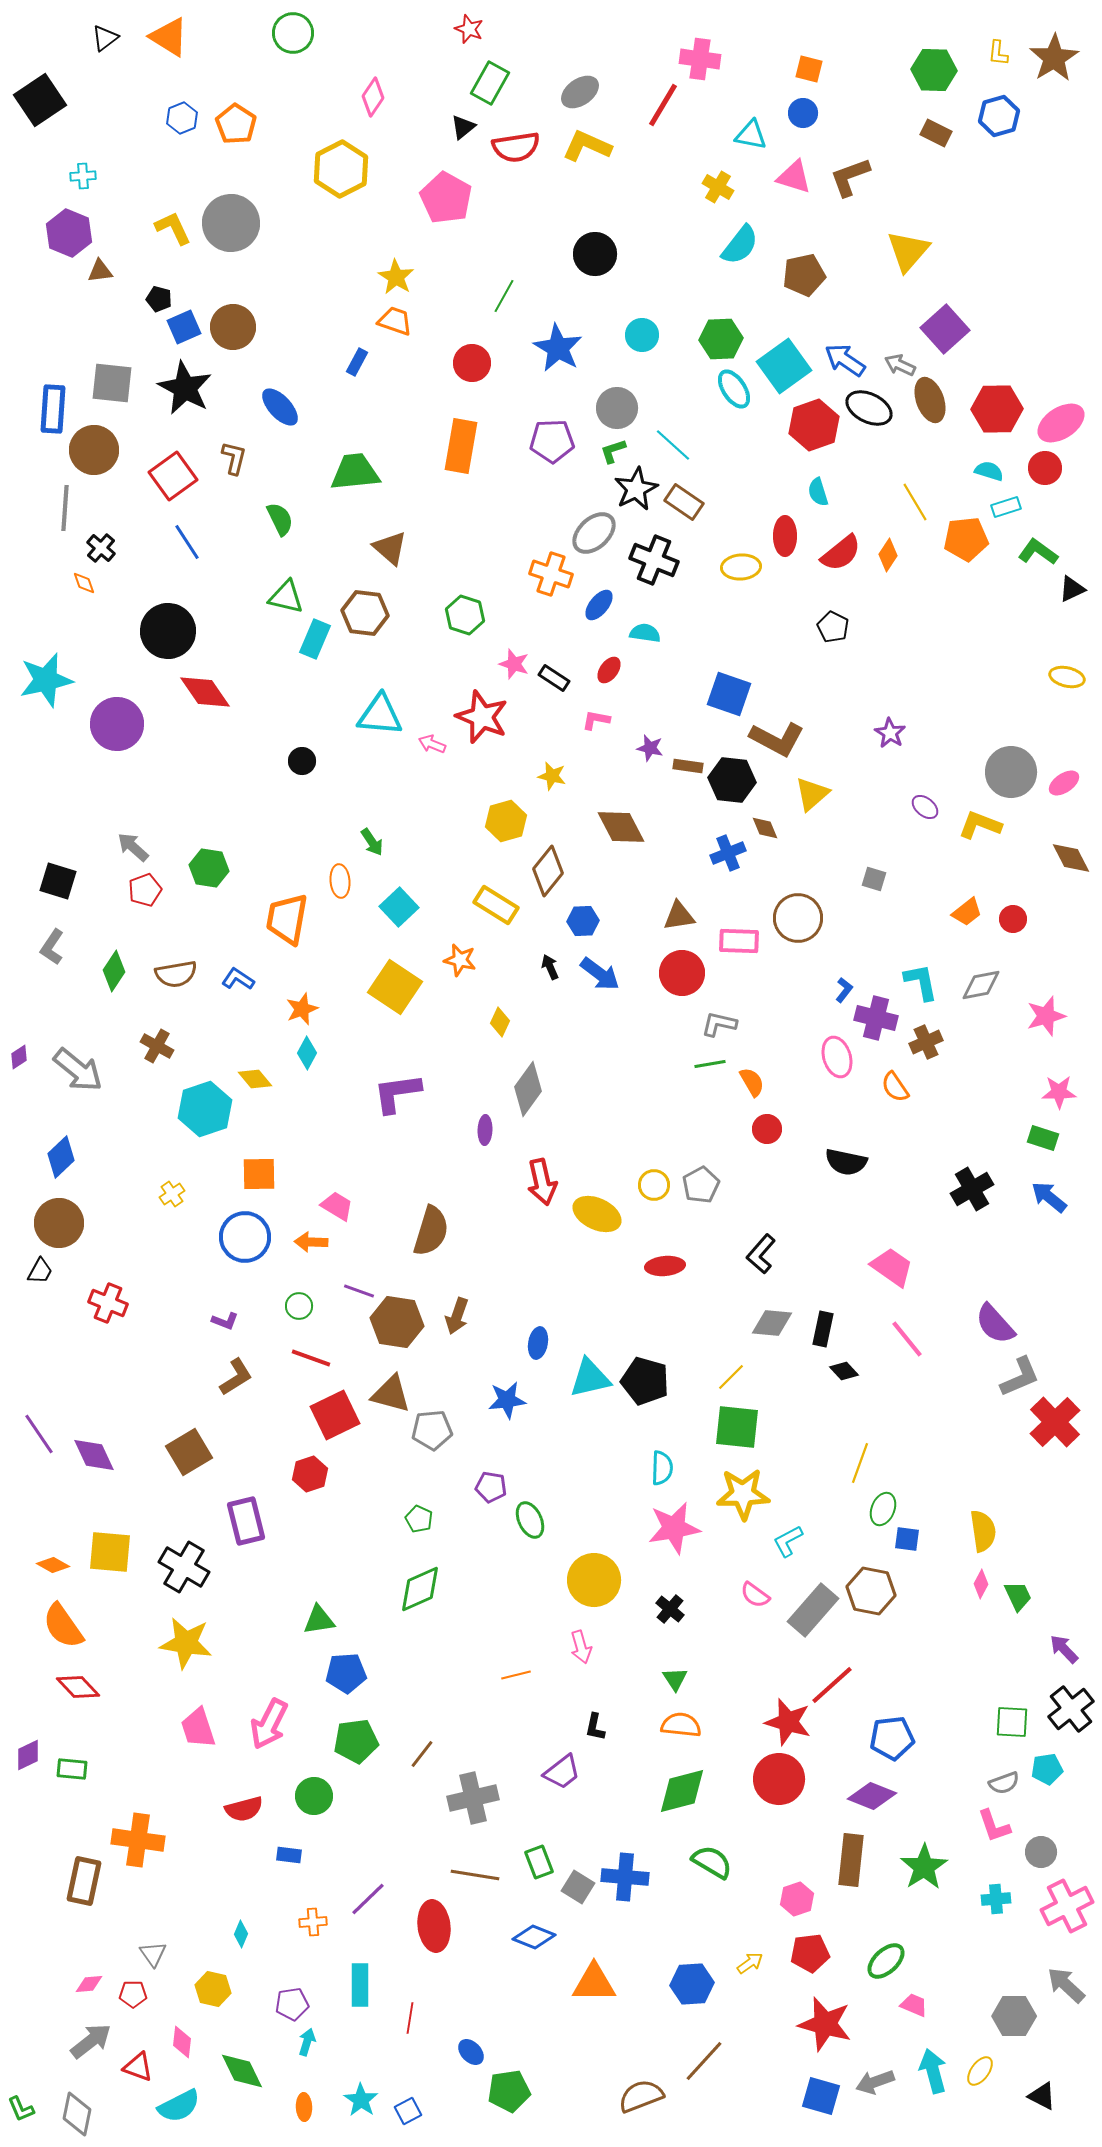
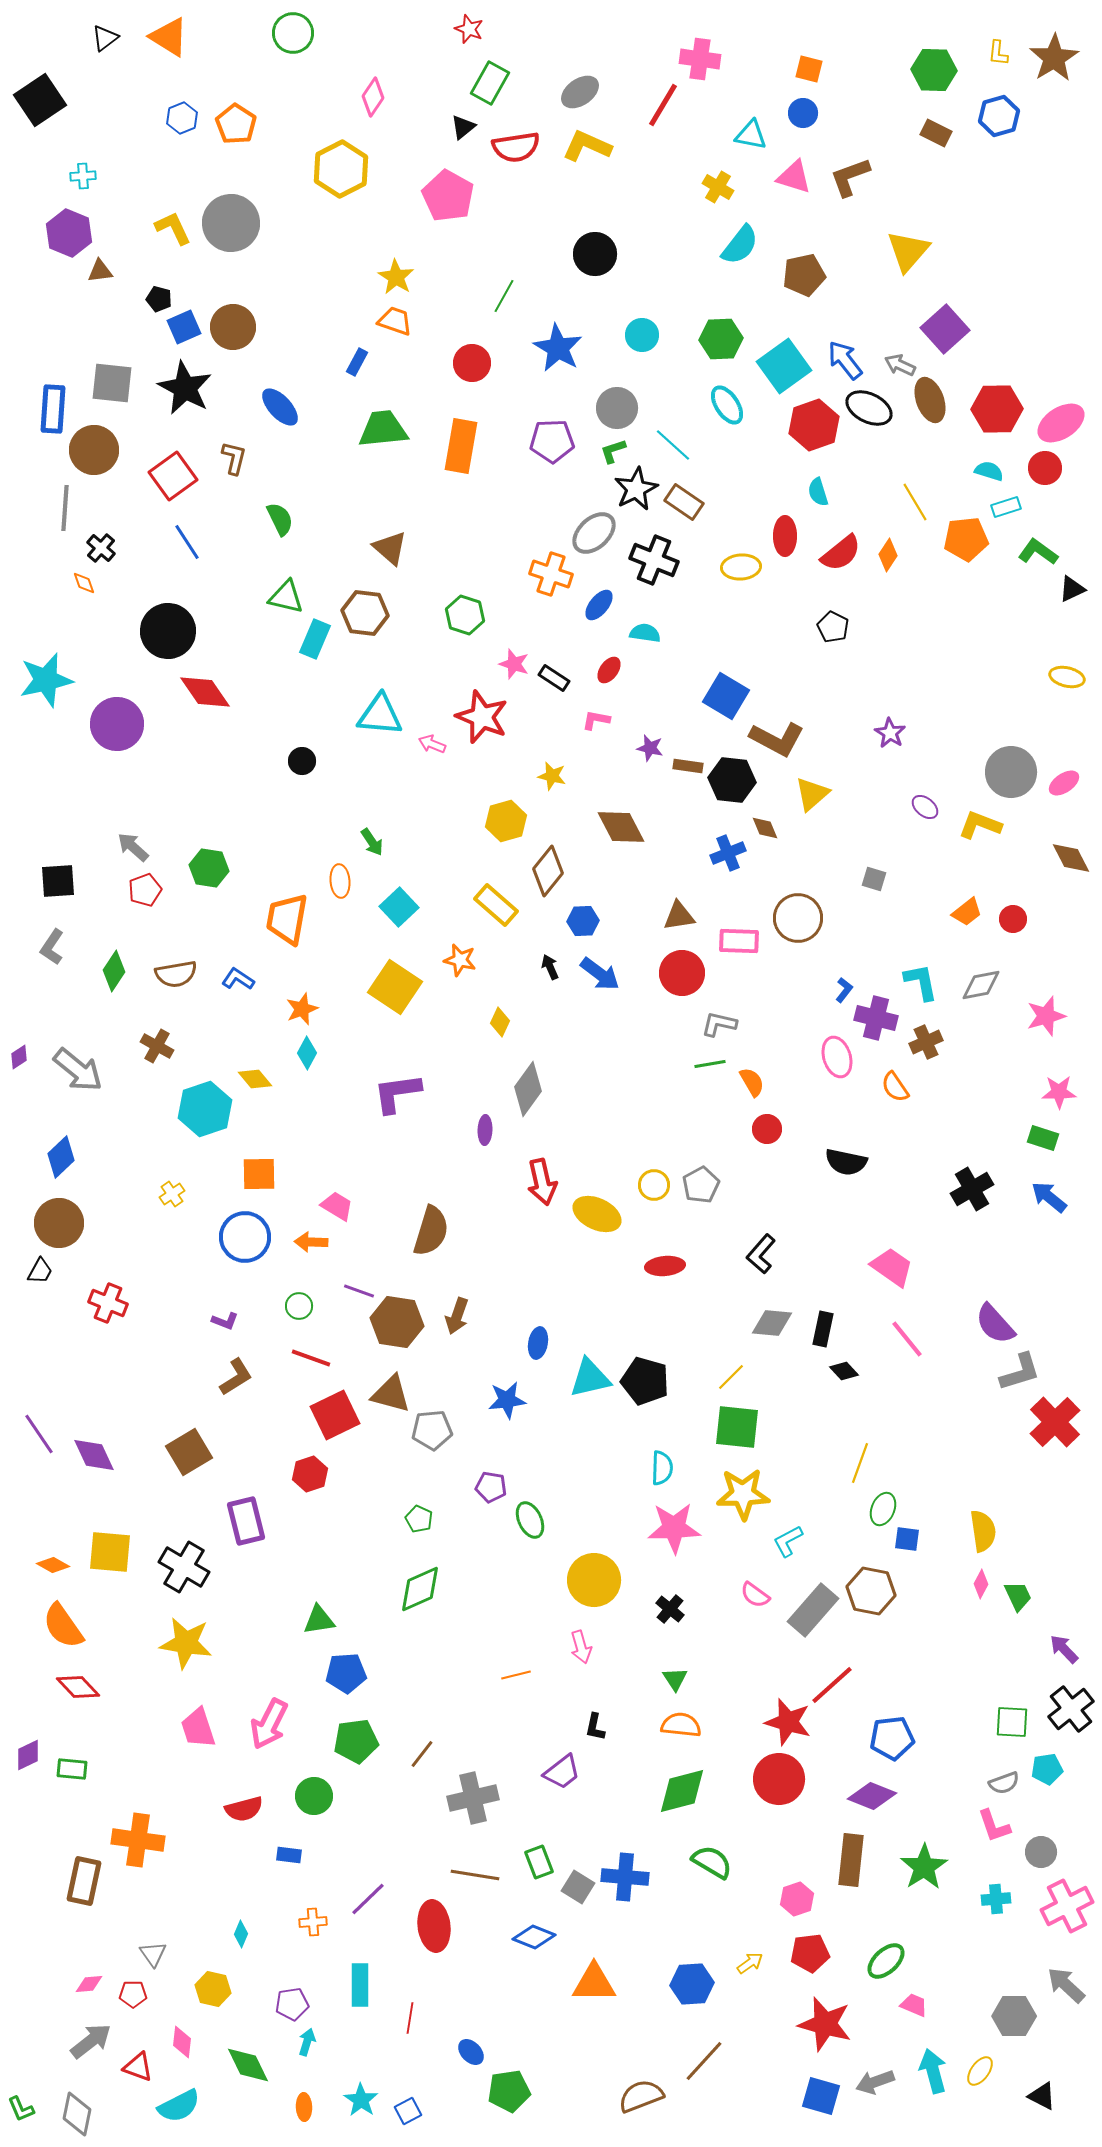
pink pentagon at (446, 198): moved 2 px right, 2 px up
blue arrow at (845, 360): rotated 18 degrees clockwise
cyan ellipse at (734, 389): moved 7 px left, 16 px down
green trapezoid at (355, 472): moved 28 px right, 43 px up
blue square at (729, 694): moved 3 px left, 2 px down; rotated 12 degrees clockwise
black square at (58, 881): rotated 21 degrees counterclockwise
yellow rectangle at (496, 905): rotated 9 degrees clockwise
gray L-shape at (1020, 1377): moved 5 px up; rotated 6 degrees clockwise
pink star at (674, 1528): rotated 8 degrees clockwise
green diamond at (242, 2071): moved 6 px right, 6 px up
